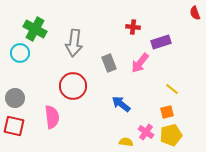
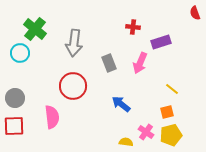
green cross: rotated 10 degrees clockwise
pink arrow: rotated 15 degrees counterclockwise
red square: rotated 15 degrees counterclockwise
